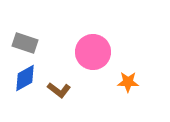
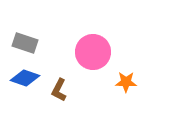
blue diamond: rotated 48 degrees clockwise
orange star: moved 2 px left
brown L-shape: rotated 80 degrees clockwise
